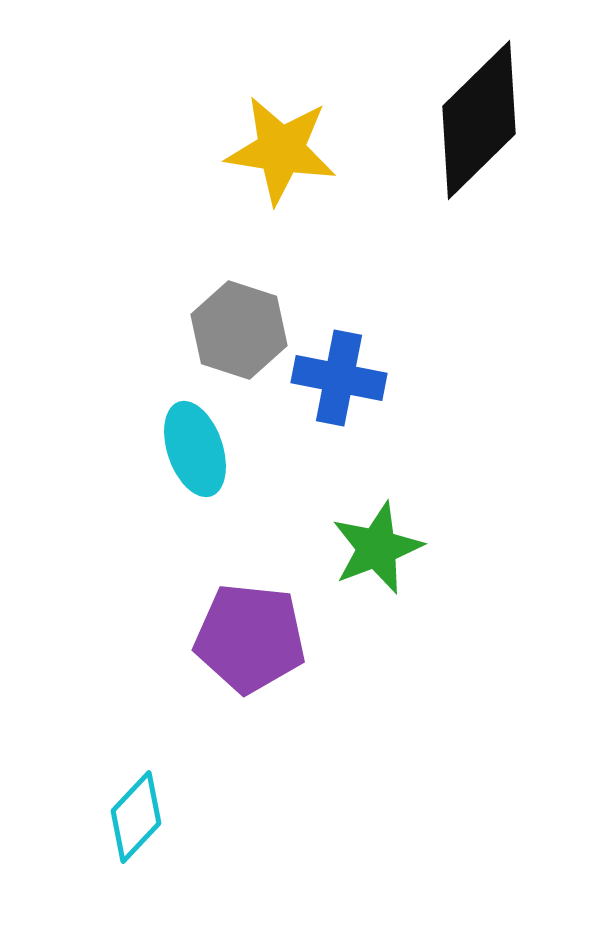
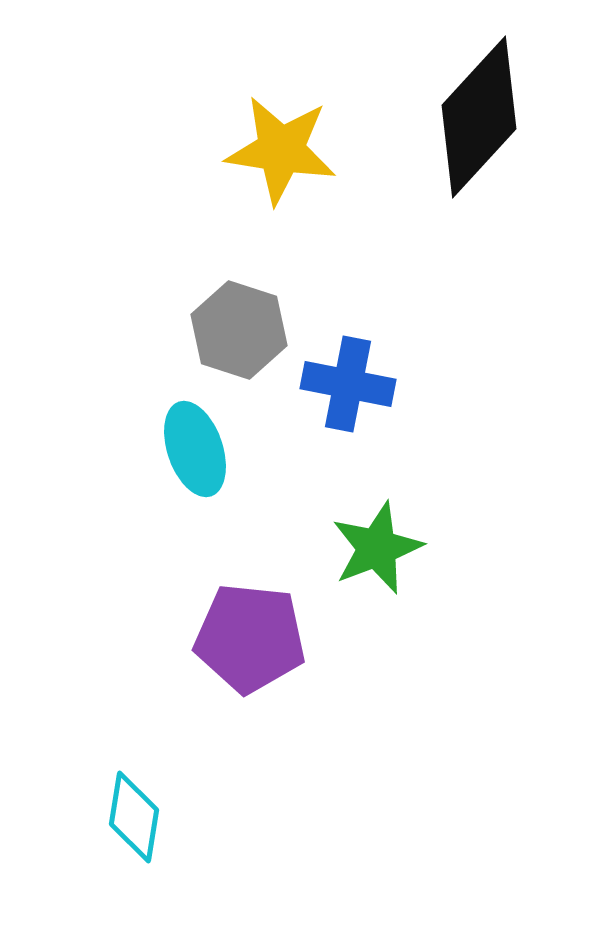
black diamond: moved 3 px up; rotated 3 degrees counterclockwise
blue cross: moved 9 px right, 6 px down
cyan diamond: moved 2 px left; rotated 34 degrees counterclockwise
